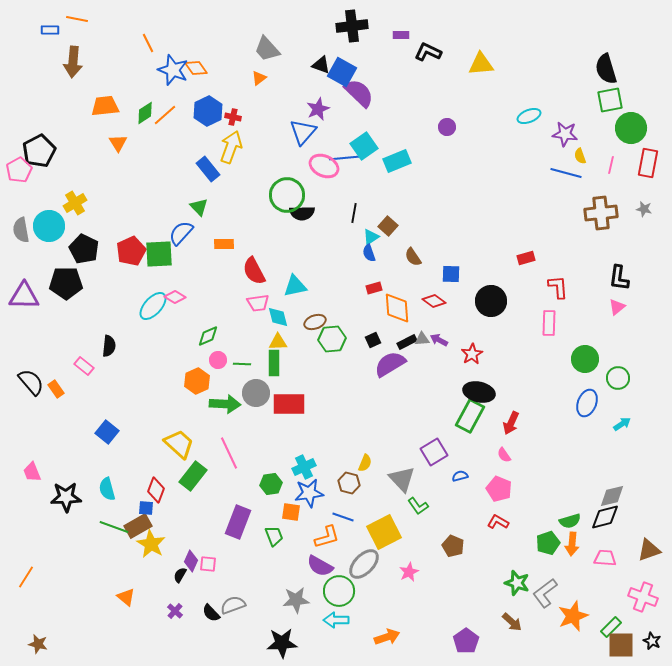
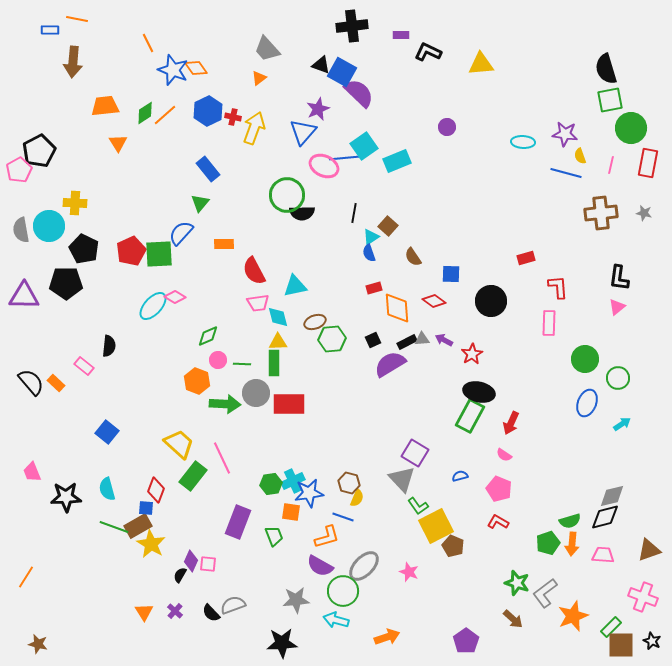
cyan ellipse at (529, 116): moved 6 px left, 26 px down; rotated 25 degrees clockwise
yellow arrow at (231, 147): moved 23 px right, 19 px up
yellow cross at (75, 203): rotated 35 degrees clockwise
green triangle at (199, 207): moved 1 px right, 4 px up; rotated 24 degrees clockwise
gray star at (644, 209): moved 4 px down
purple arrow at (439, 340): moved 5 px right
orange hexagon at (197, 381): rotated 15 degrees counterclockwise
orange rectangle at (56, 389): moved 6 px up; rotated 12 degrees counterclockwise
purple square at (434, 452): moved 19 px left, 1 px down; rotated 28 degrees counterclockwise
pink line at (229, 453): moved 7 px left, 5 px down
pink semicircle at (504, 455): rotated 21 degrees counterclockwise
yellow semicircle at (365, 463): moved 8 px left, 35 px down
cyan cross at (304, 467): moved 11 px left, 14 px down
yellow square at (384, 532): moved 52 px right, 6 px up
pink trapezoid at (605, 558): moved 2 px left, 3 px up
gray ellipse at (364, 564): moved 2 px down
pink star at (409, 572): rotated 24 degrees counterclockwise
green circle at (339, 591): moved 4 px right
orange triangle at (126, 597): moved 18 px right, 15 px down; rotated 18 degrees clockwise
cyan arrow at (336, 620): rotated 15 degrees clockwise
brown arrow at (512, 622): moved 1 px right, 3 px up
